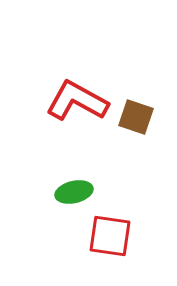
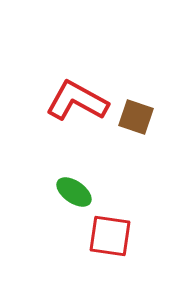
green ellipse: rotated 48 degrees clockwise
